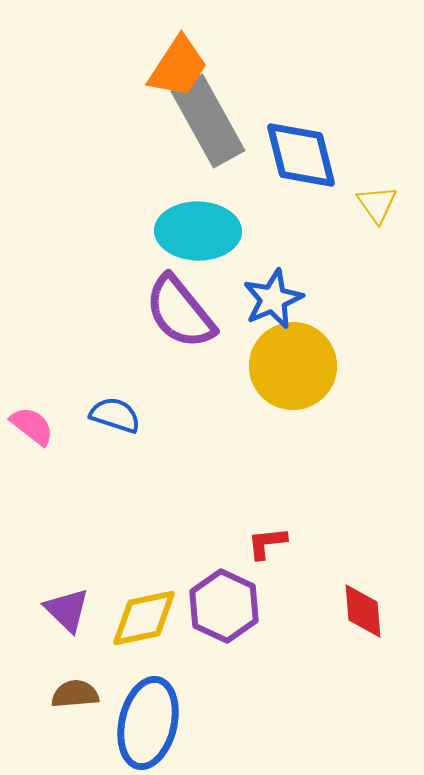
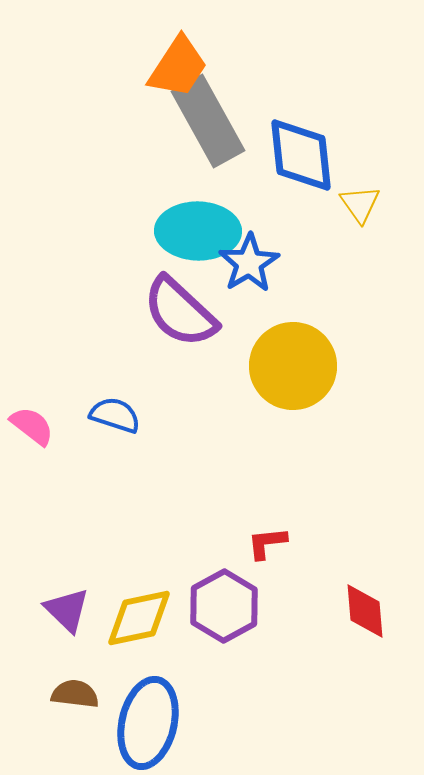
blue diamond: rotated 8 degrees clockwise
yellow triangle: moved 17 px left
blue star: moved 24 px left, 36 px up; rotated 8 degrees counterclockwise
purple semicircle: rotated 8 degrees counterclockwise
purple hexagon: rotated 6 degrees clockwise
red diamond: moved 2 px right
yellow diamond: moved 5 px left
brown semicircle: rotated 12 degrees clockwise
